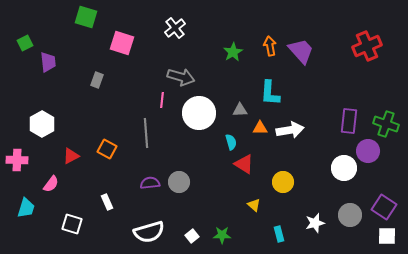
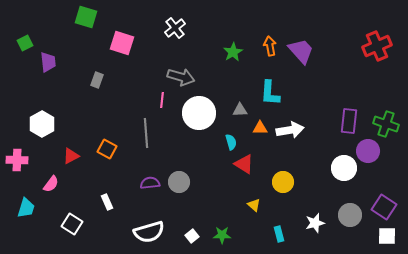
red cross at (367, 46): moved 10 px right
white square at (72, 224): rotated 15 degrees clockwise
